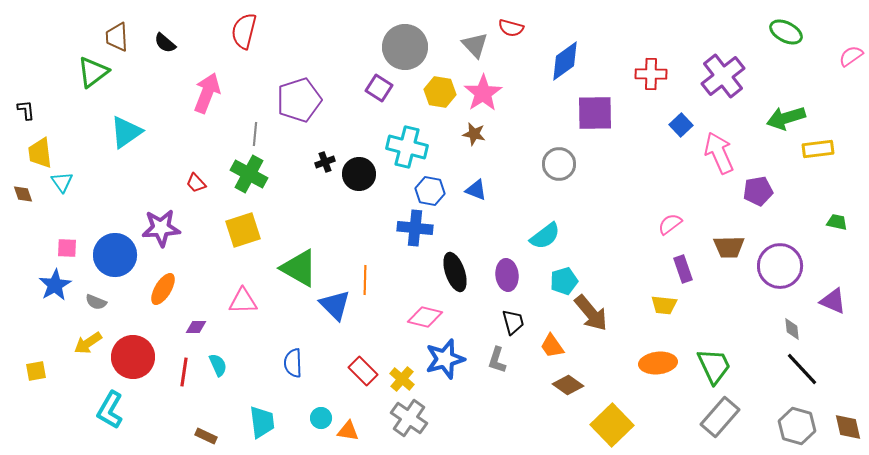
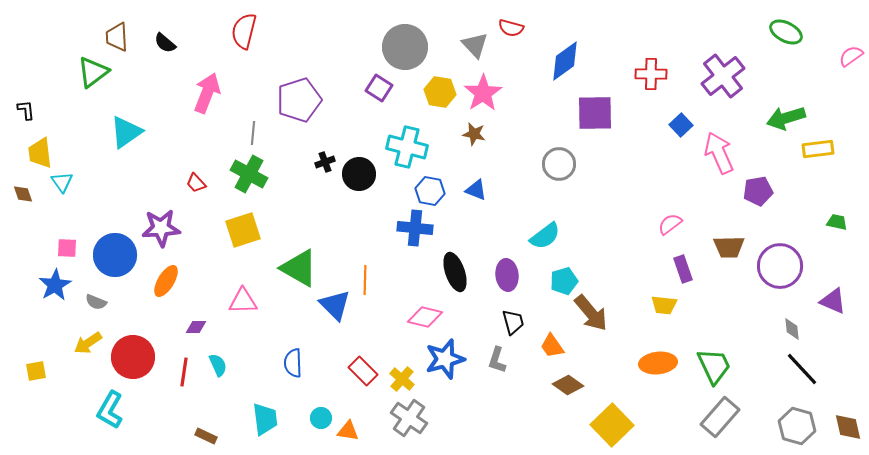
gray line at (255, 134): moved 2 px left, 1 px up
orange ellipse at (163, 289): moved 3 px right, 8 px up
cyan trapezoid at (262, 422): moved 3 px right, 3 px up
